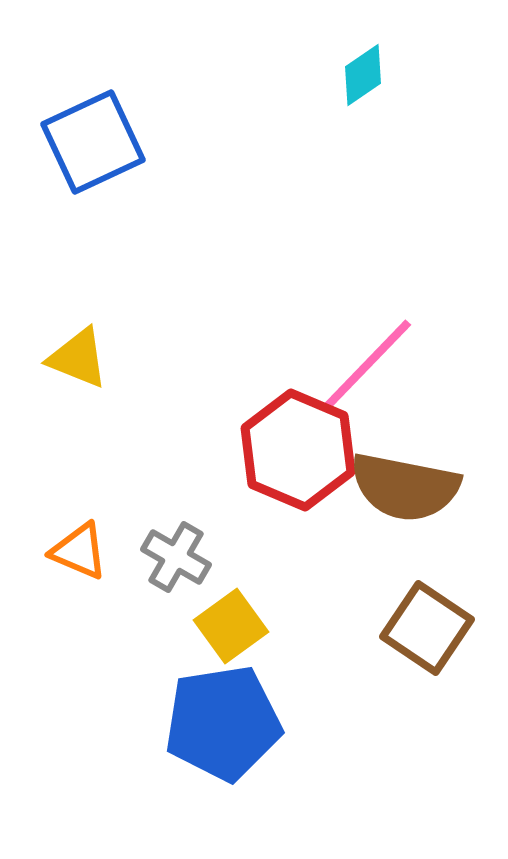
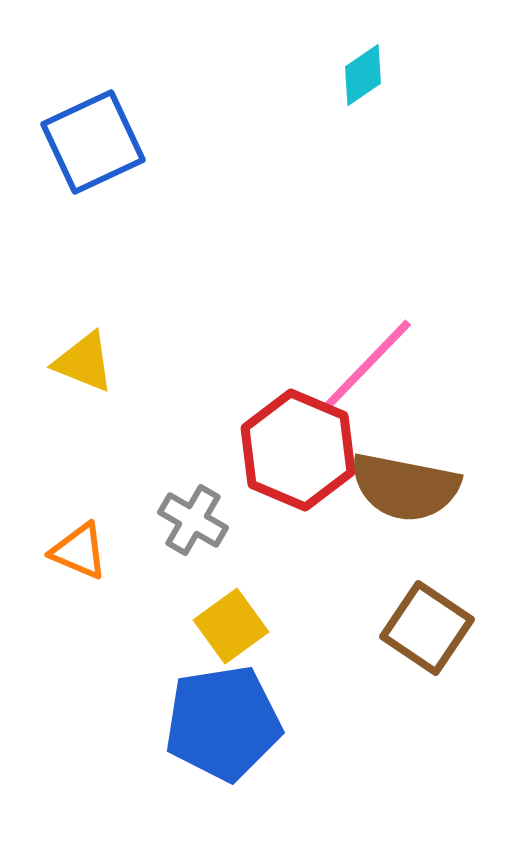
yellow triangle: moved 6 px right, 4 px down
gray cross: moved 17 px right, 37 px up
